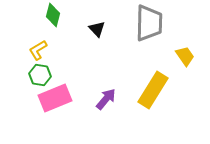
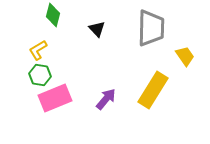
gray trapezoid: moved 2 px right, 5 px down
